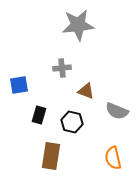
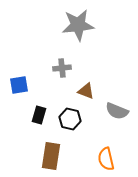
black hexagon: moved 2 px left, 3 px up
orange semicircle: moved 7 px left, 1 px down
